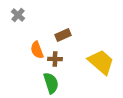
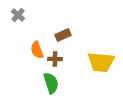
yellow trapezoid: rotated 144 degrees clockwise
